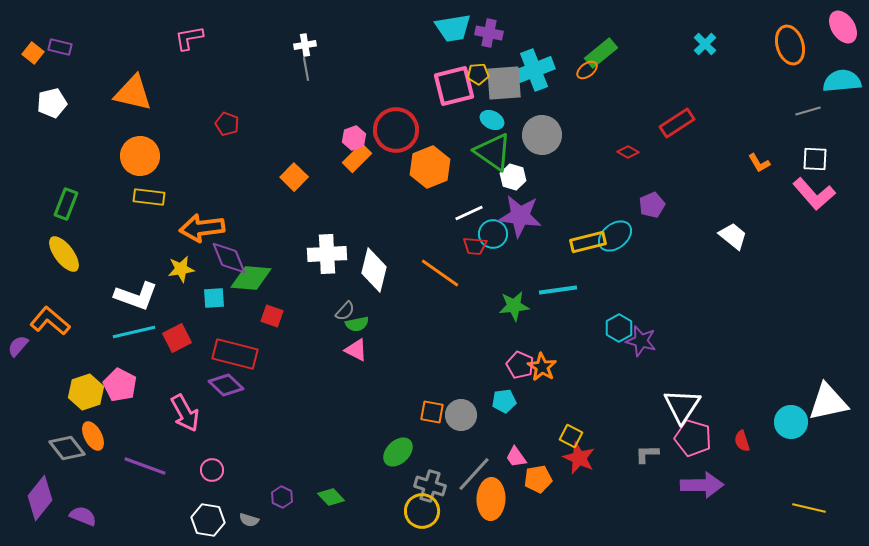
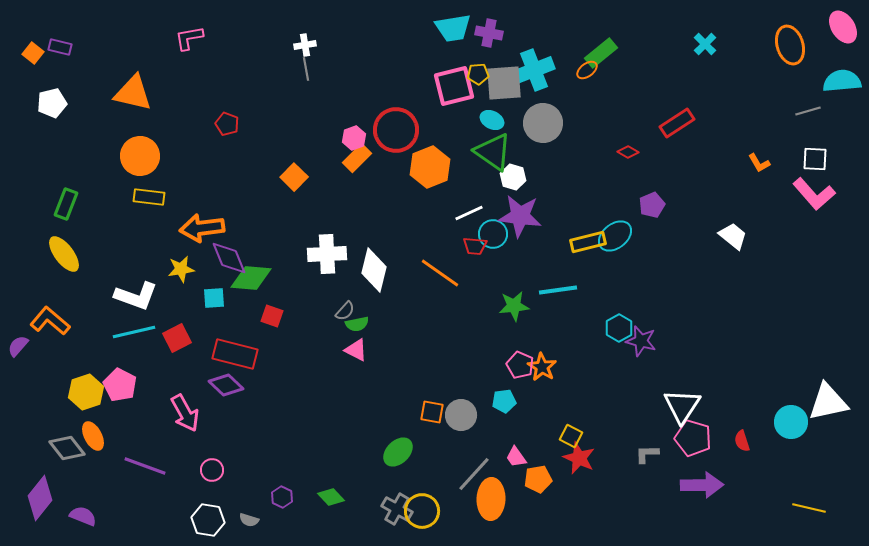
gray circle at (542, 135): moved 1 px right, 12 px up
gray cross at (430, 486): moved 33 px left, 23 px down; rotated 12 degrees clockwise
